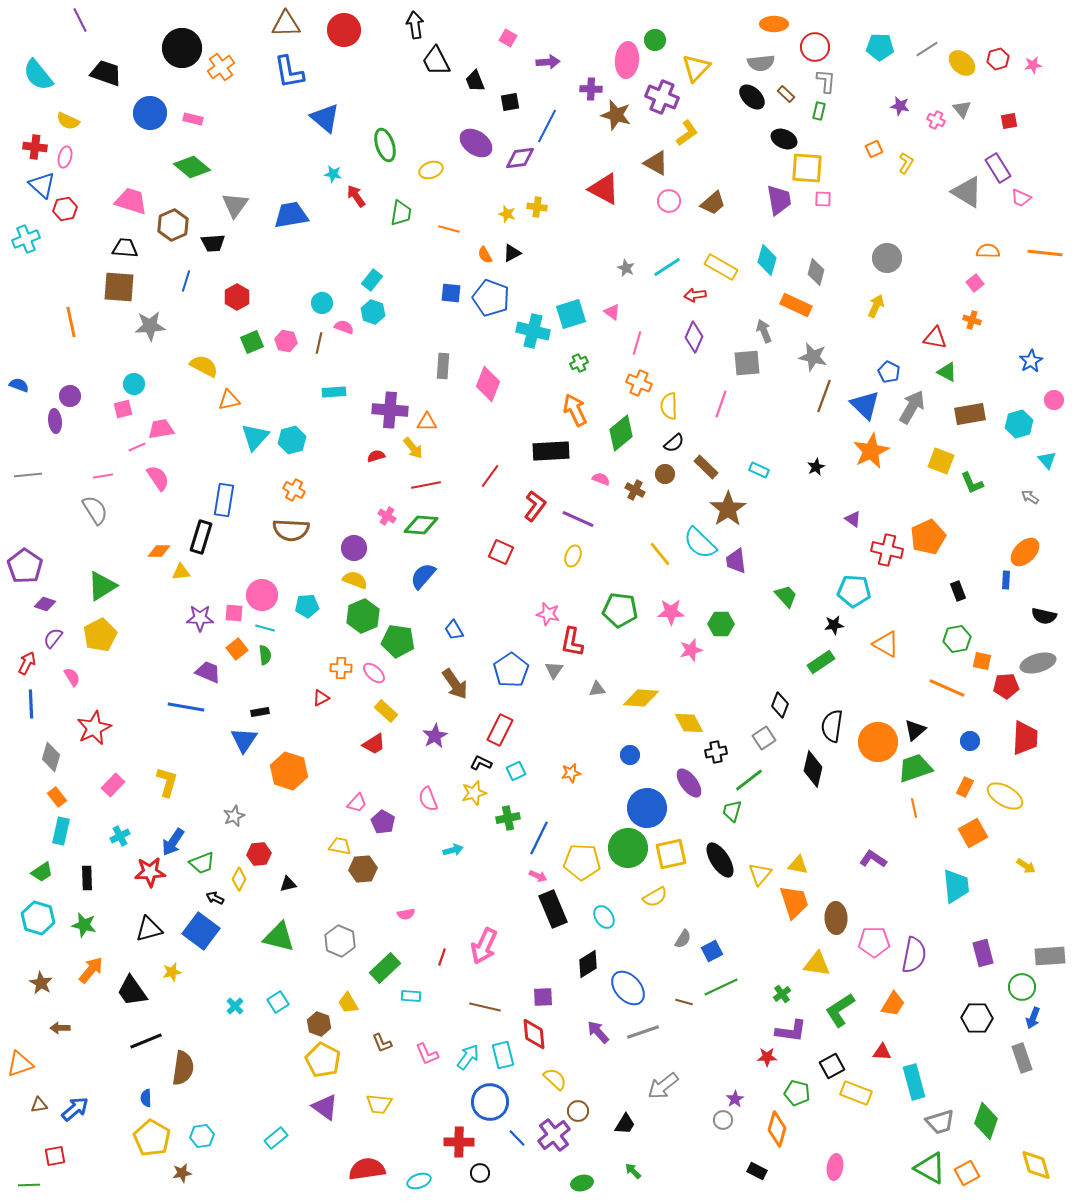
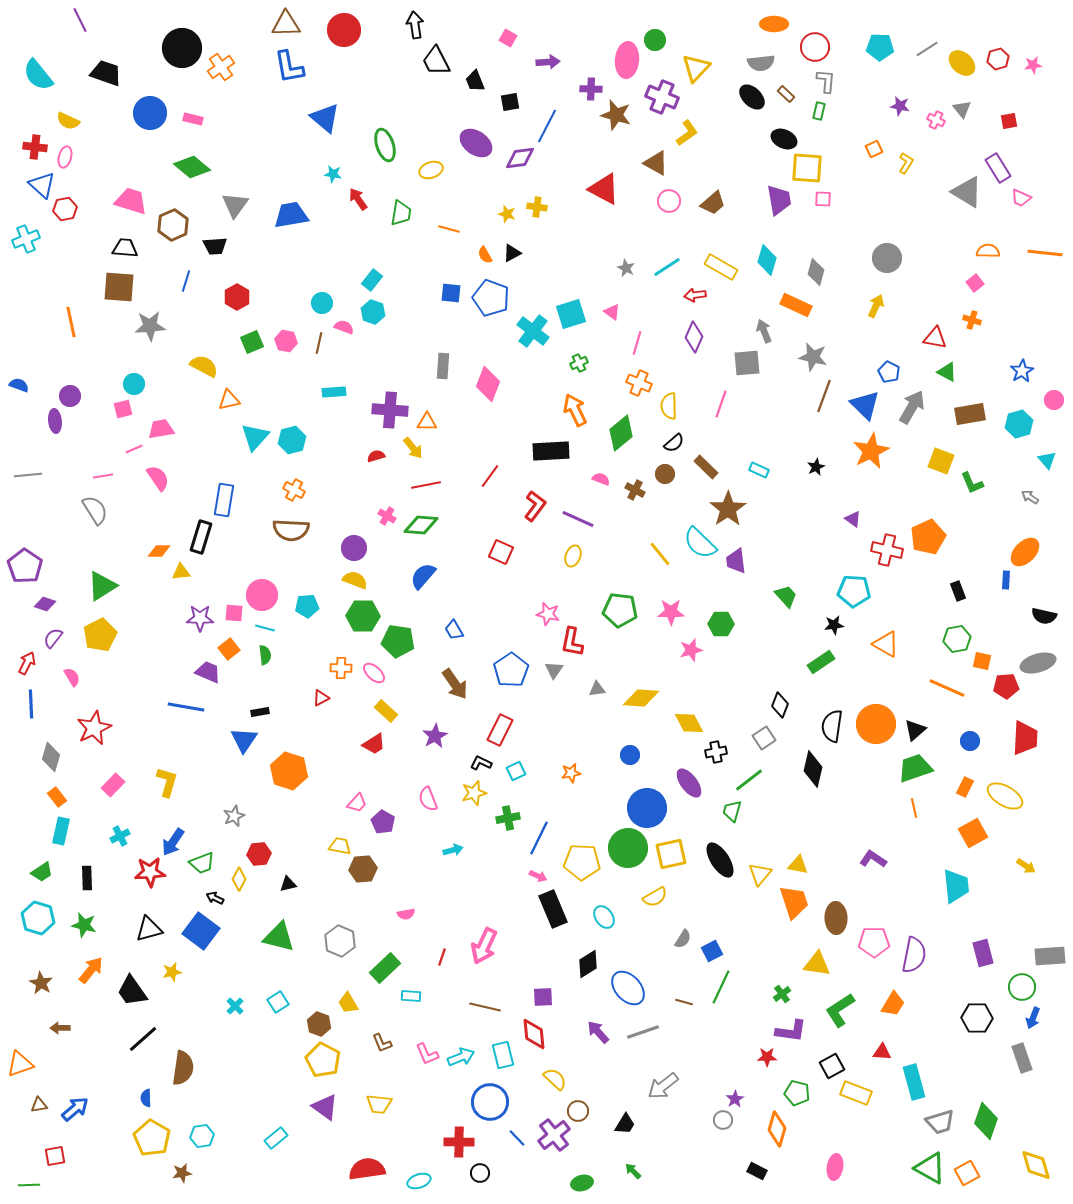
blue L-shape at (289, 72): moved 5 px up
red arrow at (356, 196): moved 2 px right, 3 px down
black trapezoid at (213, 243): moved 2 px right, 3 px down
cyan cross at (533, 331): rotated 24 degrees clockwise
blue star at (1031, 361): moved 9 px left, 10 px down
pink line at (137, 447): moved 3 px left, 2 px down
green hexagon at (363, 616): rotated 24 degrees clockwise
orange square at (237, 649): moved 8 px left
orange circle at (878, 742): moved 2 px left, 18 px up
green line at (721, 987): rotated 40 degrees counterclockwise
black line at (146, 1041): moved 3 px left, 2 px up; rotated 20 degrees counterclockwise
cyan arrow at (468, 1057): moved 7 px left; rotated 32 degrees clockwise
